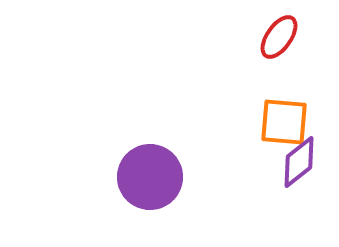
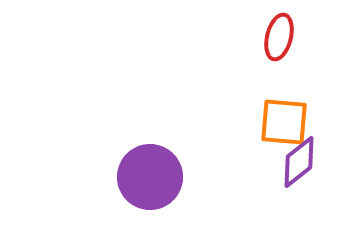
red ellipse: rotated 21 degrees counterclockwise
